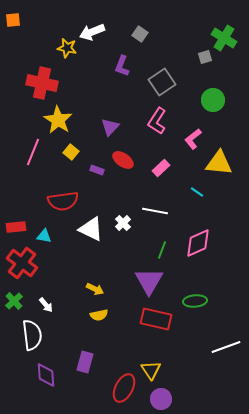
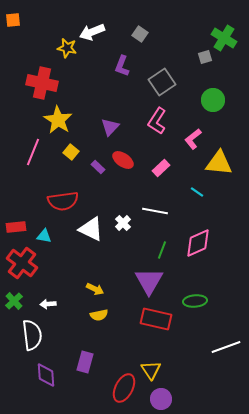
purple rectangle at (97, 170): moved 1 px right, 3 px up; rotated 24 degrees clockwise
white arrow at (46, 305): moved 2 px right, 1 px up; rotated 126 degrees clockwise
